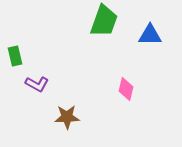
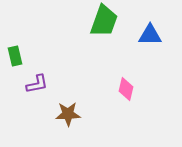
purple L-shape: rotated 40 degrees counterclockwise
brown star: moved 1 px right, 3 px up
